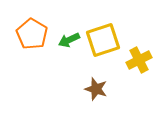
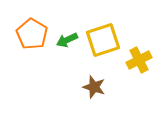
green arrow: moved 2 px left
brown star: moved 2 px left, 2 px up
